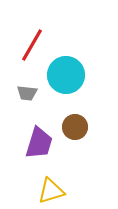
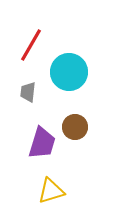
red line: moved 1 px left
cyan circle: moved 3 px right, 3 px up
gray trapezoid: moved 1 px right, 1 px up; rotated 90 degrees clockwise
purple trapezoid: moved 3 px right
